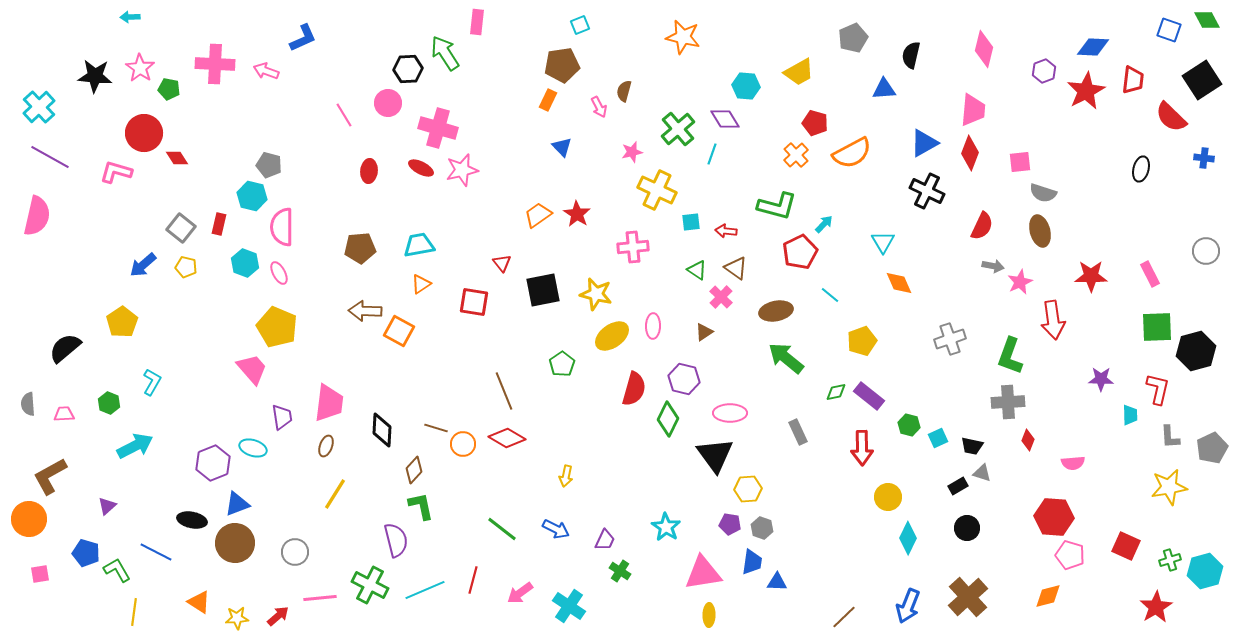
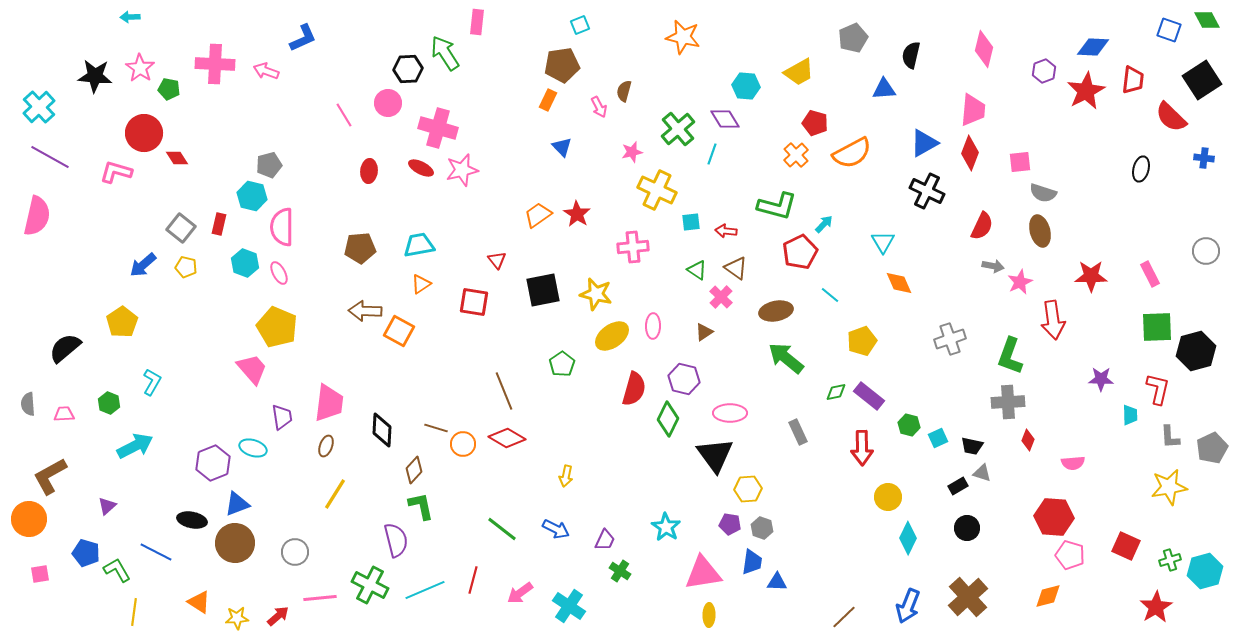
gray pentagon at (269, 165): rotated 30 degrees counterclockwise
red triangle at (502, 263): moved 5 px left, 3 px up
